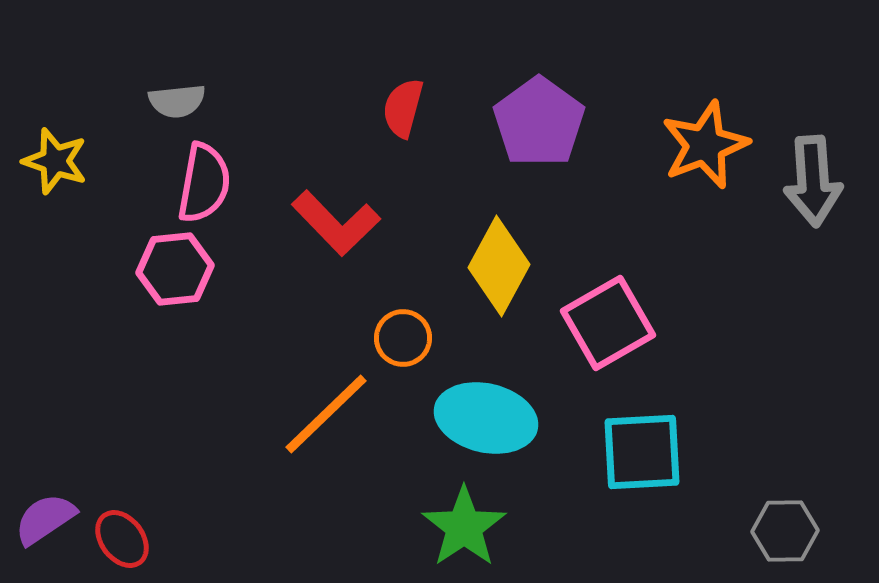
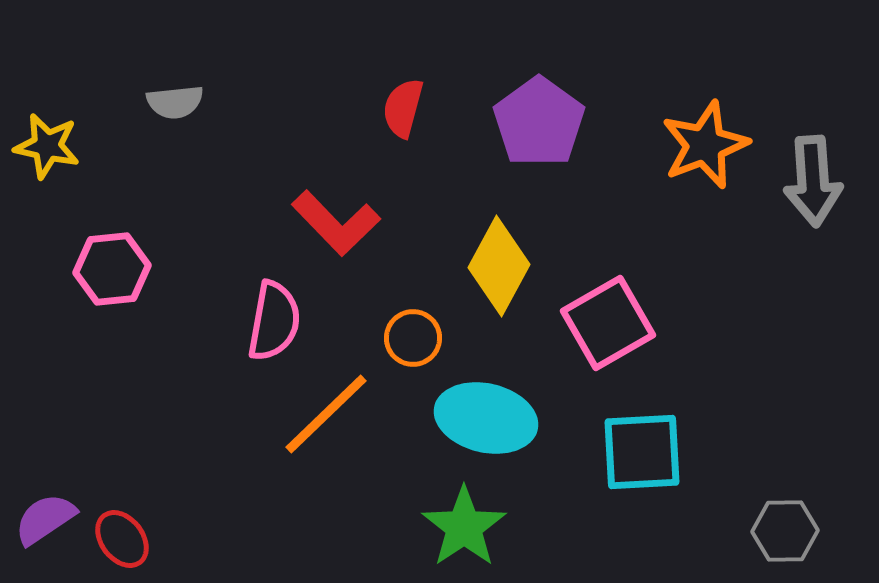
gray semicircle: moved 2 px left, 1 px down
yellow star: moved 8 px left, 15 px up; rotated 6 degrees counterclockwise
pink semicircle: moved 70 px right, 138 px down
pink hexagon: moved 63 px left
orange circle: moved 10 px right
